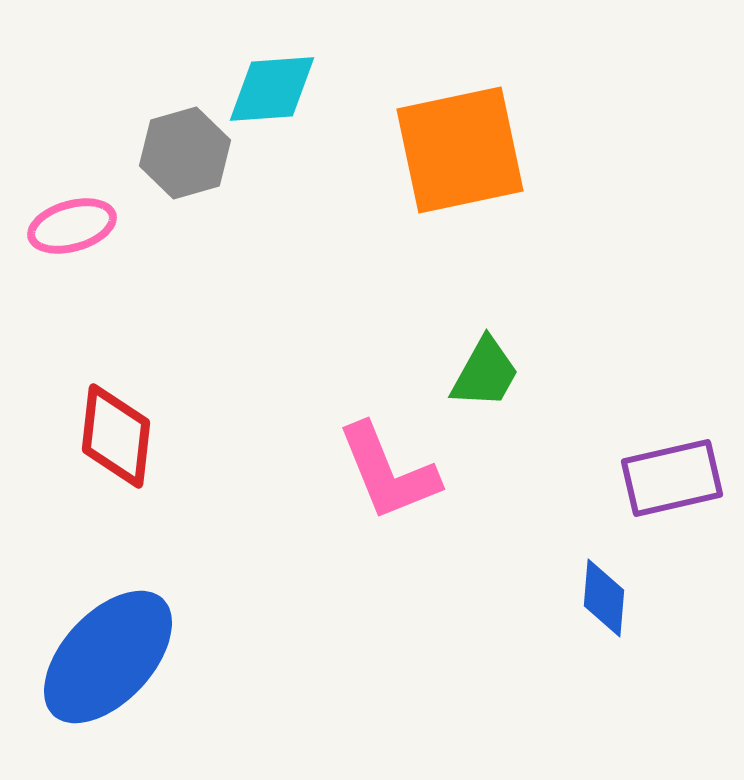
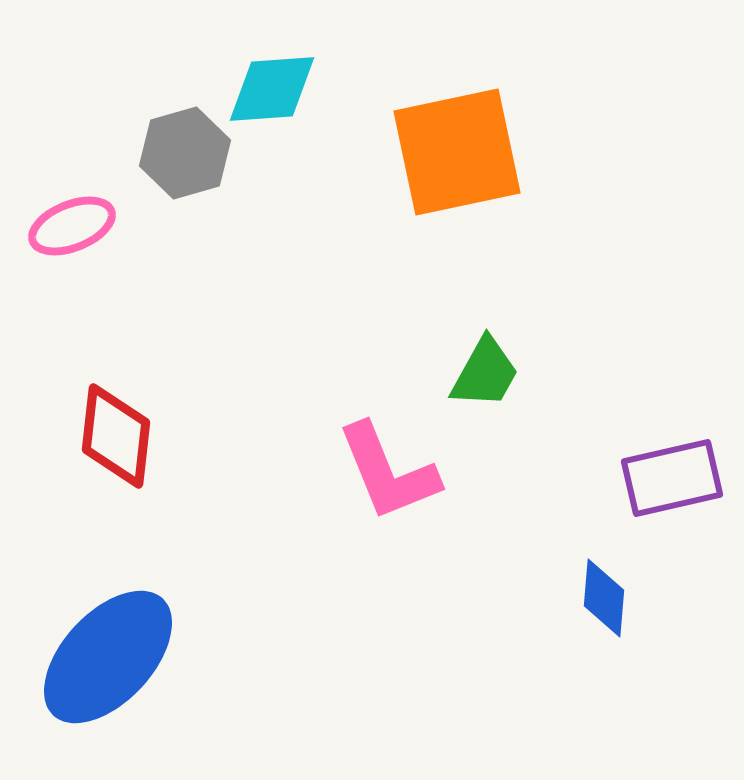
orange square: moved 3 px left, 2 px down
pink ellipse: rotated 6 degrees counterclockwise
